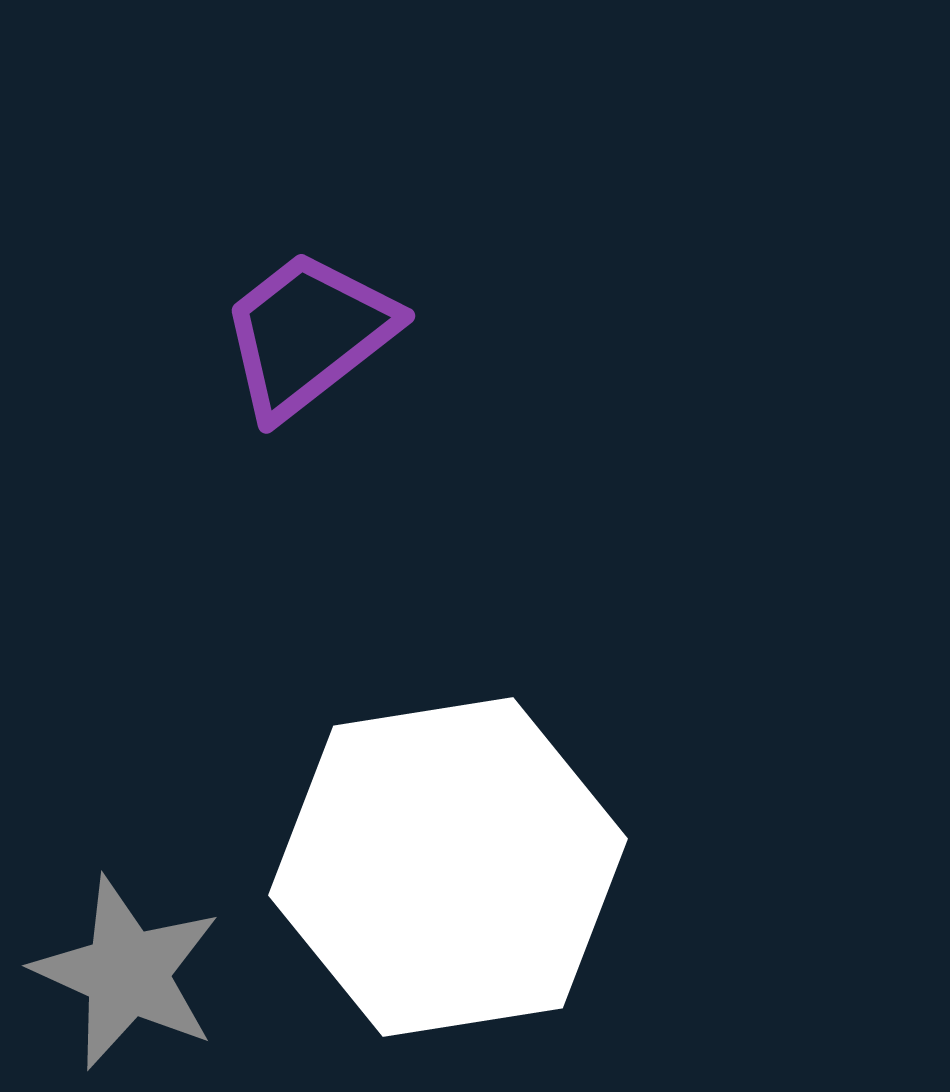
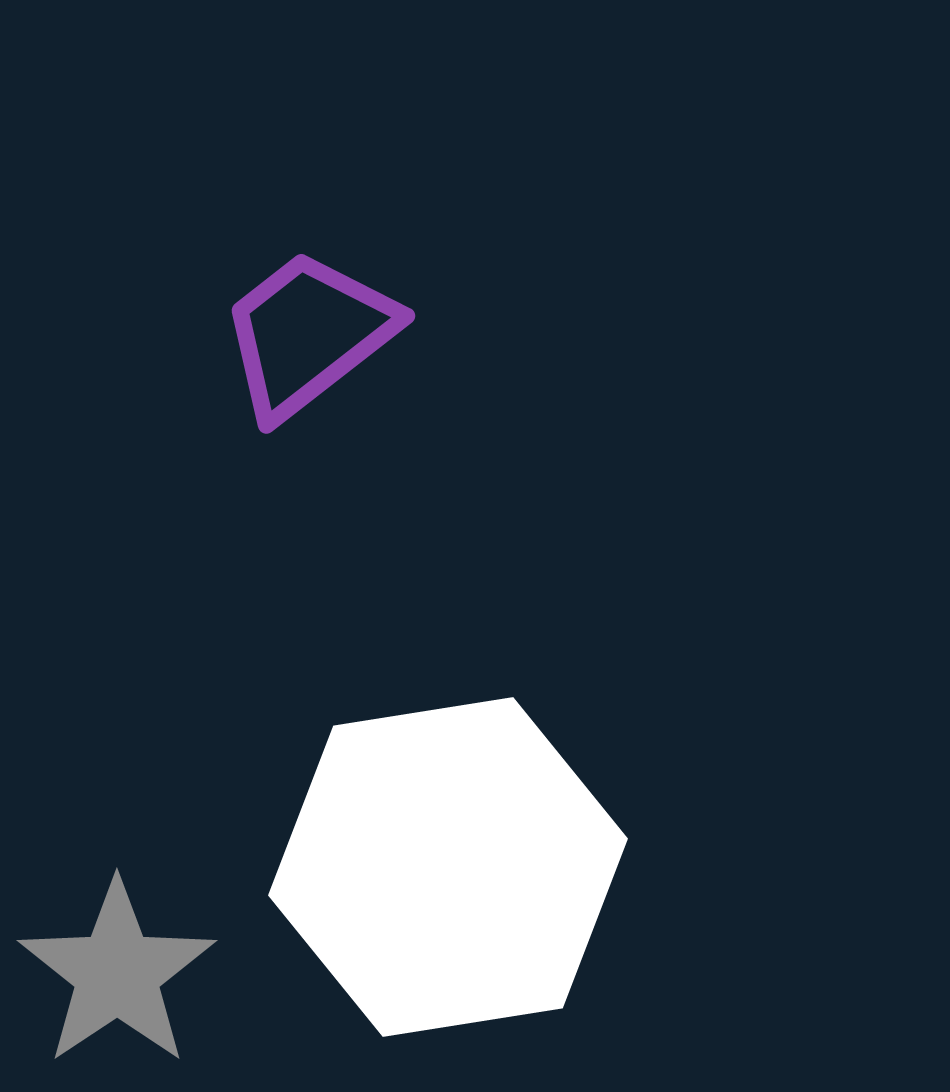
gray star: moved 10 px left; rotated 14 degrees clockwise
